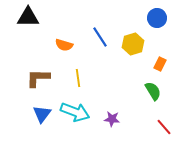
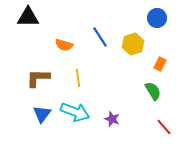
purple star: rotated 14 degrees clockwise
